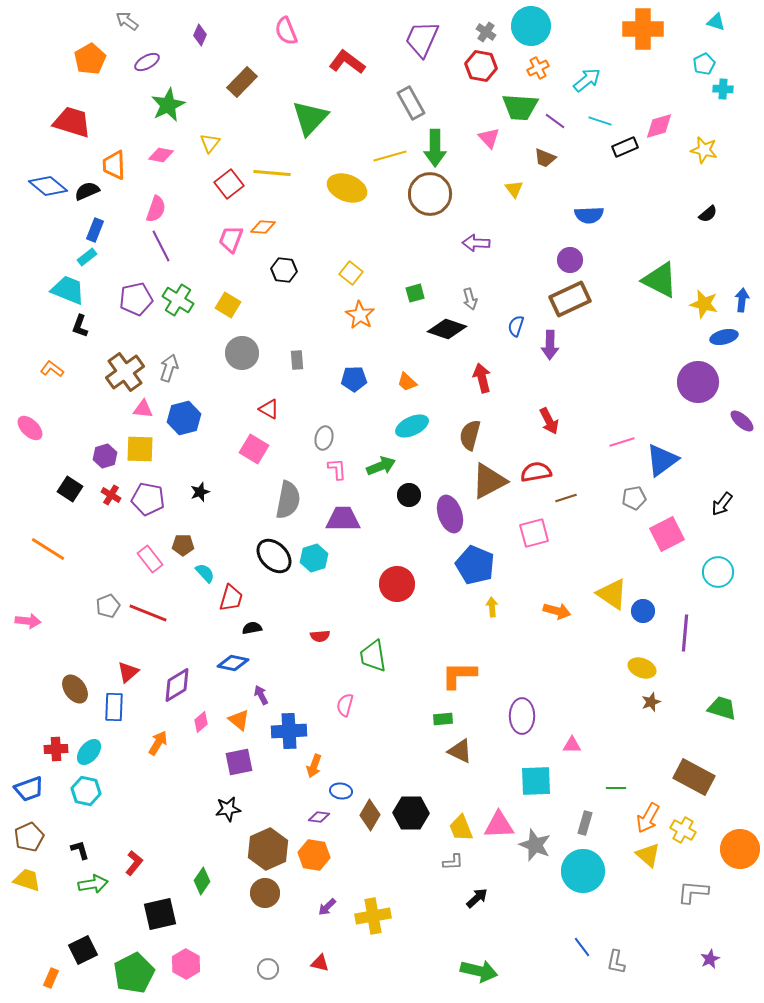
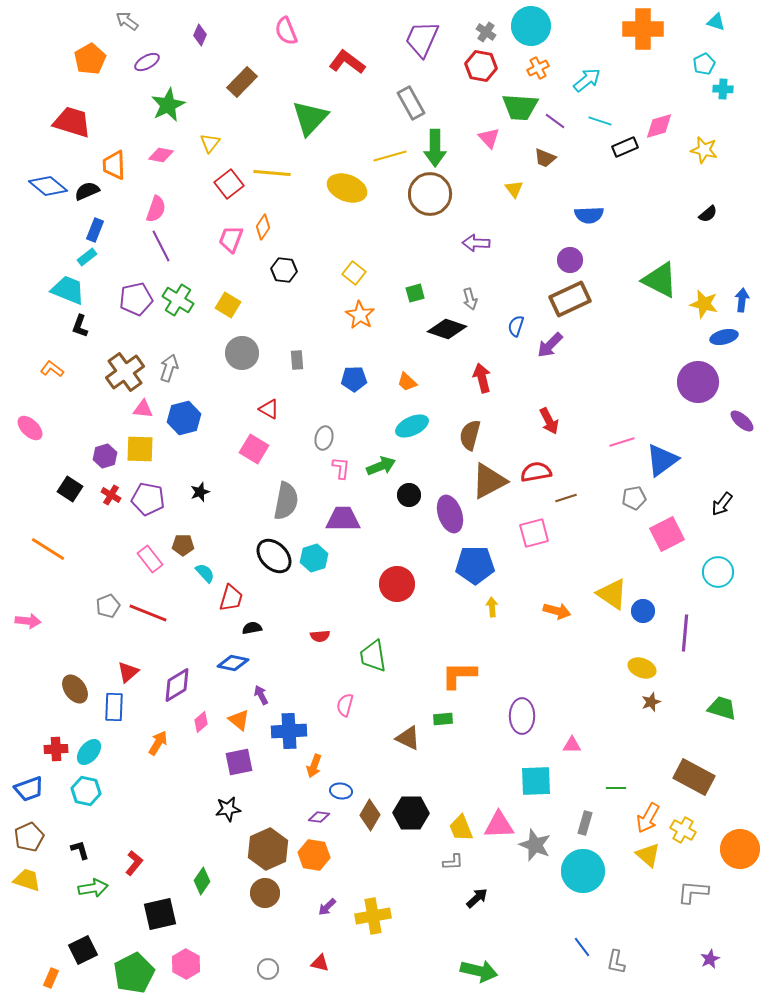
orange diamond at (263, 227): rotated 60 degrees counterclockwise
yellow square at (351, 273): moved 3 px right
purple arrow at (550, 345): rotated 44 degrees clockwise
pink L-shape at (337, 469): moved 4 px right, 1 px up; rotated 10 degrees clockwise
gray semicircle at (288, 500): moved 2 px left, 1 px down
blue pentagon at (475, 565): rotated 24 degrees counterclockwise
brown triangle at (460, 751): moved 52 px left, 13 px up
green arrow at (93, 884): moved 4 px down
